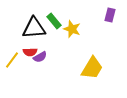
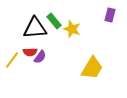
black triangle: moved 1 px right
purple semicircle: rotated 24 degrees counterclockwise
